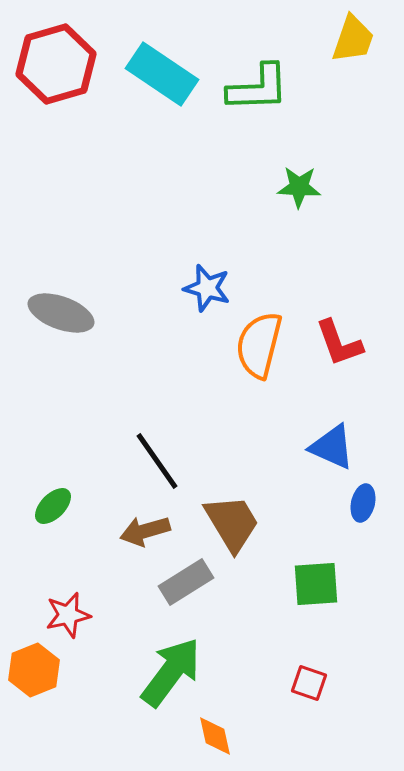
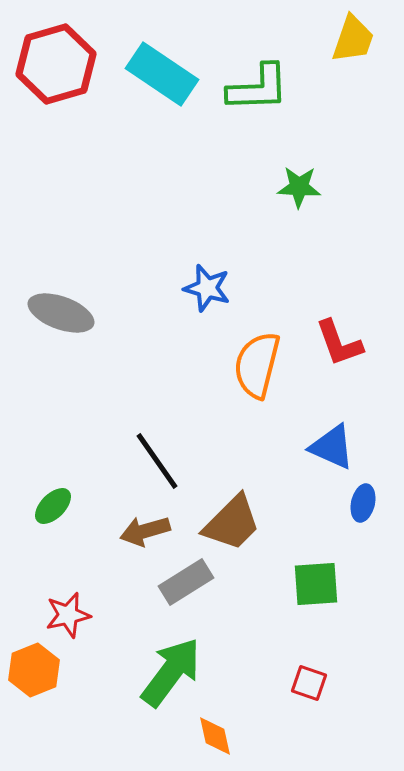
orange semicircle: moved 2 px left, 20 px down
brown trapezoid: rotated 76 degrees clockwise
